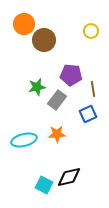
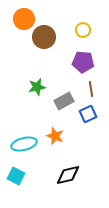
orange circle: moved 5 px up
yellow circle: moved 8 px left, 1 px up
brown circle: moved 3 px up
purple pentagon: moved 12 px right, 13 px up
brown line: moved 2 px left
gray rectangle: moved 7 px right, 1 px down; rotated 24 degrees clockwise
orange star: moved 2 px left, 2 px down; rotated 24 degrees clockwise
cyan ellipse: moved 4 px down
black diamond: moved 1 px left, 2 px up
cyan square: moved 28 px left, 9 px up
